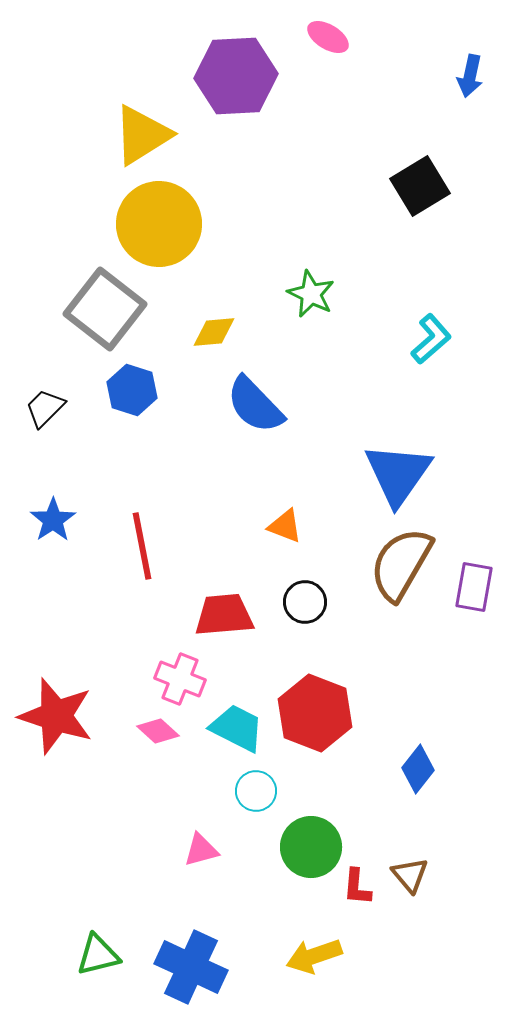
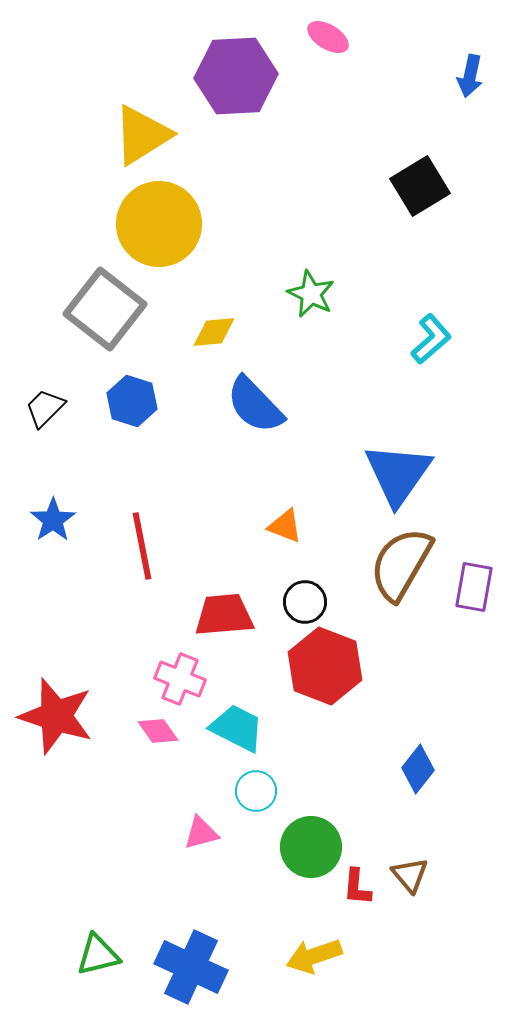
blue hexagon: moved 11 px down
red hexagon: moved 10 px right, 47 px up
pink diamond: rotated 12 degrees clockwise
pink triangle: moved 17 px up
